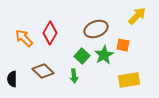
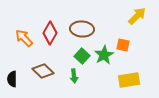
brown ellipse: moved 14 px left; rotated 25 degrees clockwise
